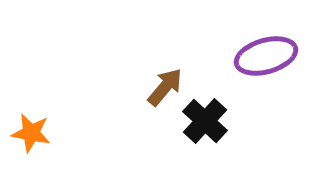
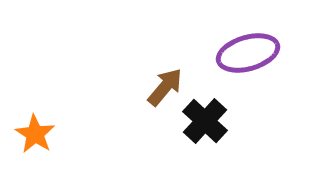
purple ellipse: moved 18 px left, 3 px up
orange star: moved 4 px right, 1 px down; rotated 21 degrees clockwise
